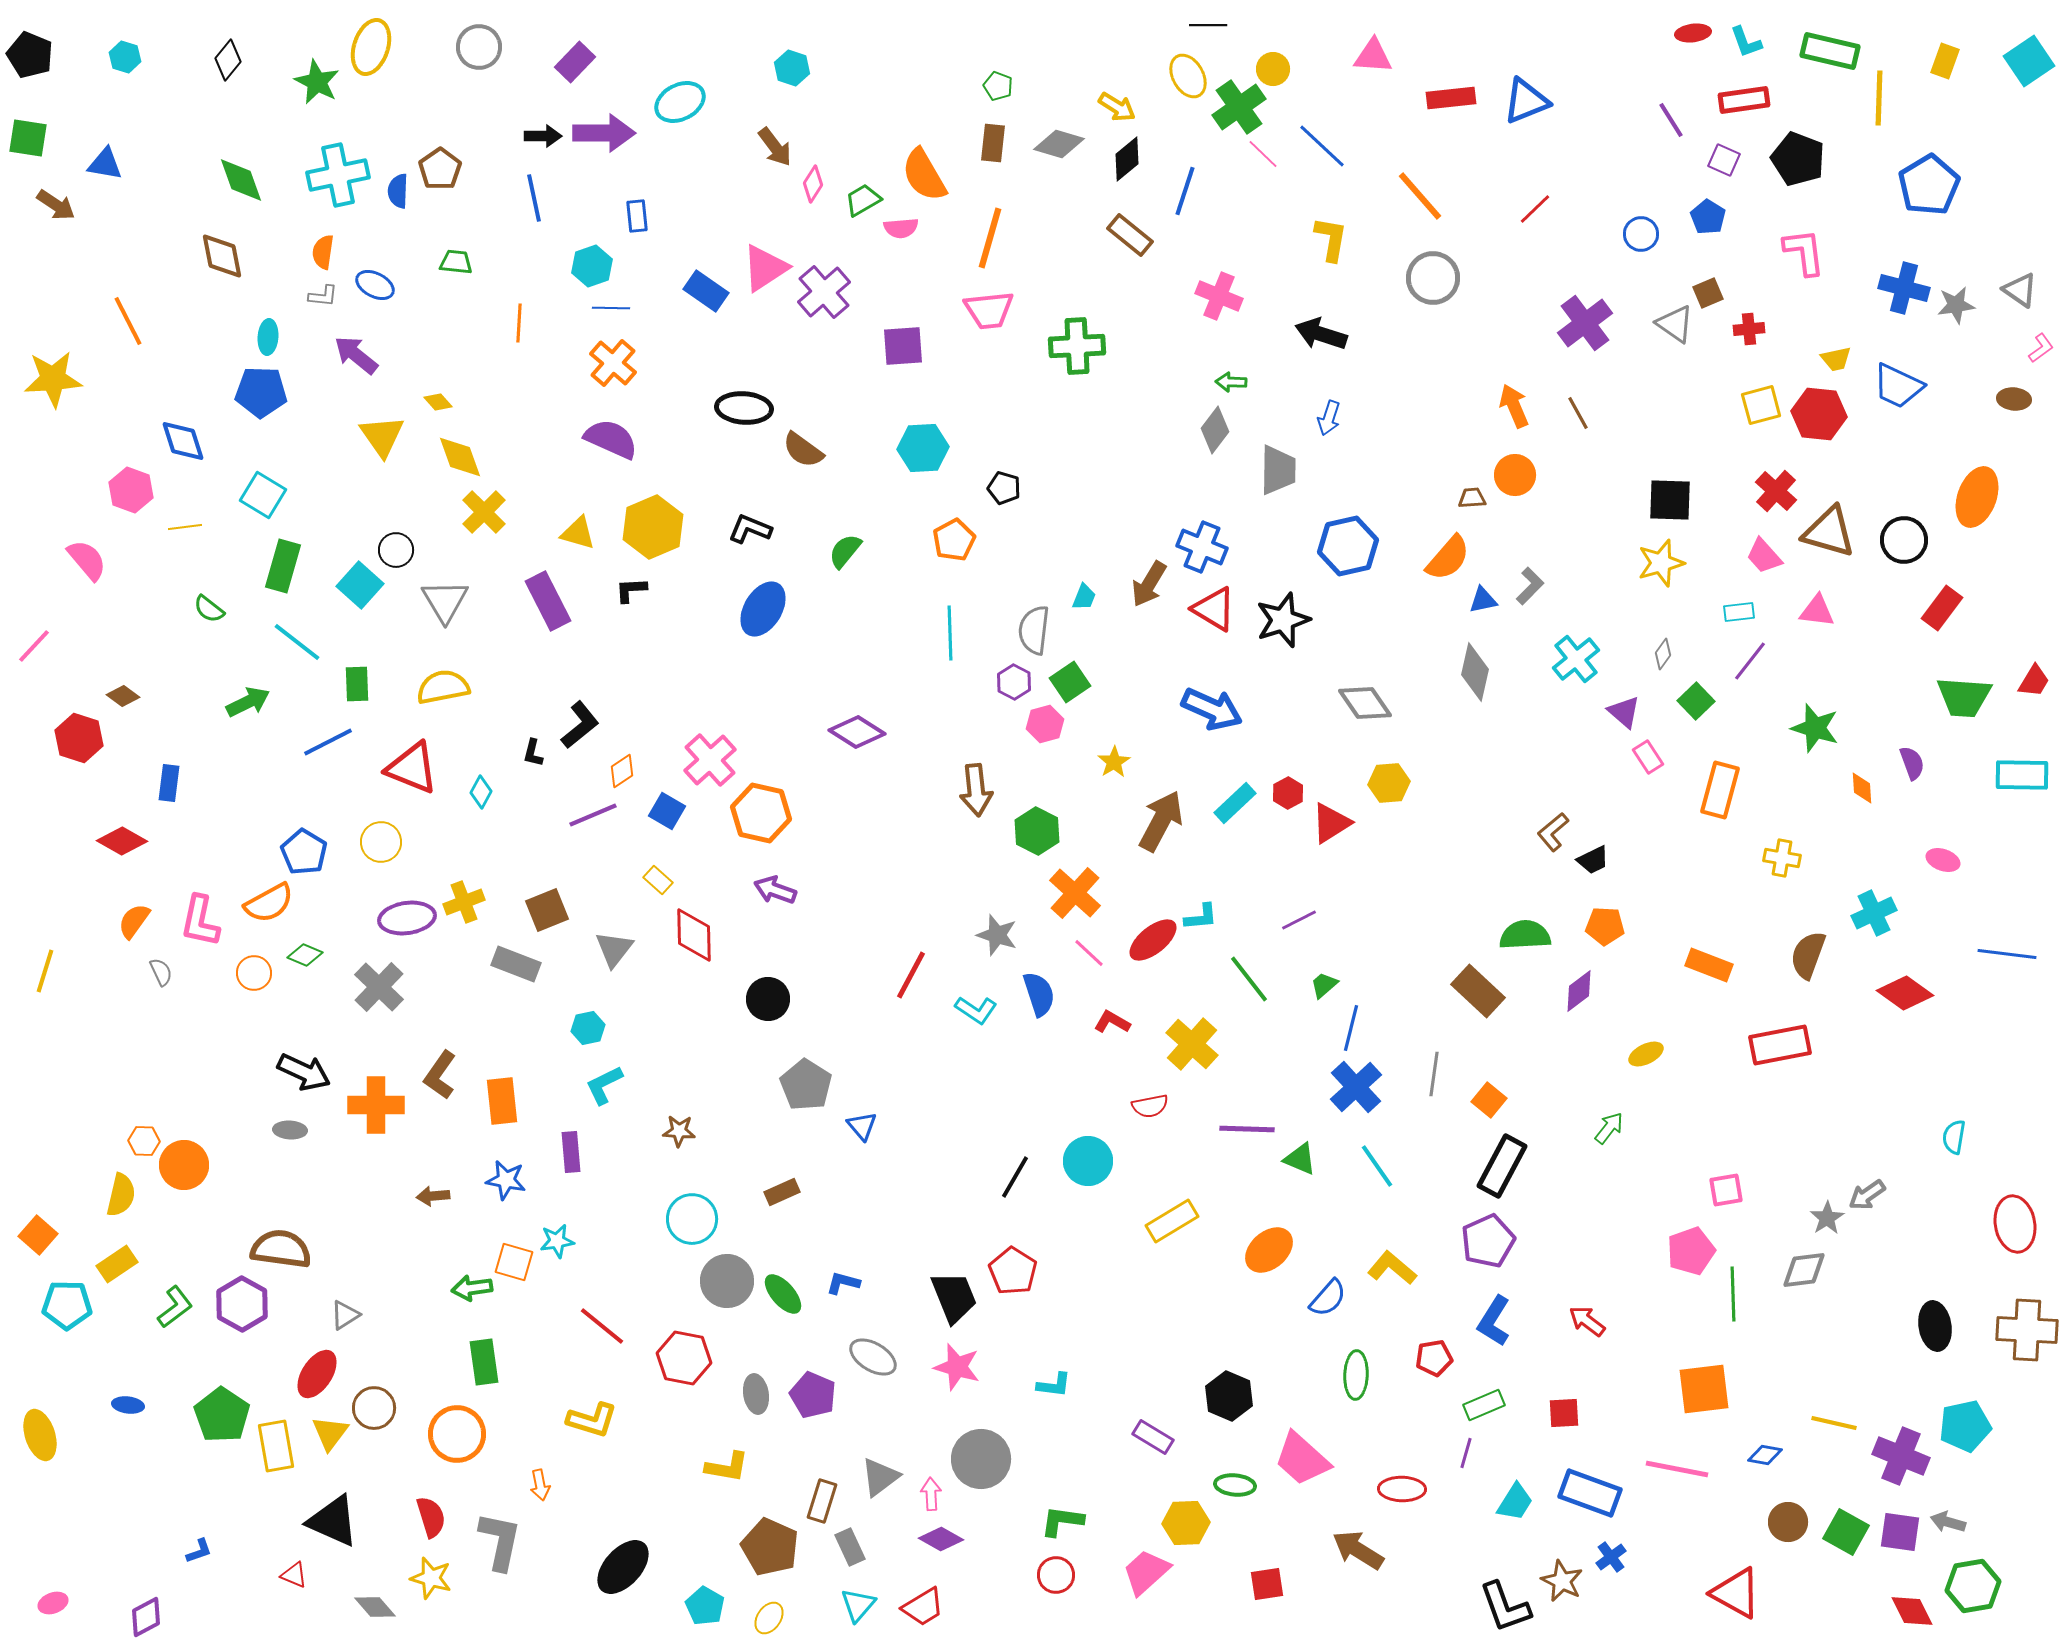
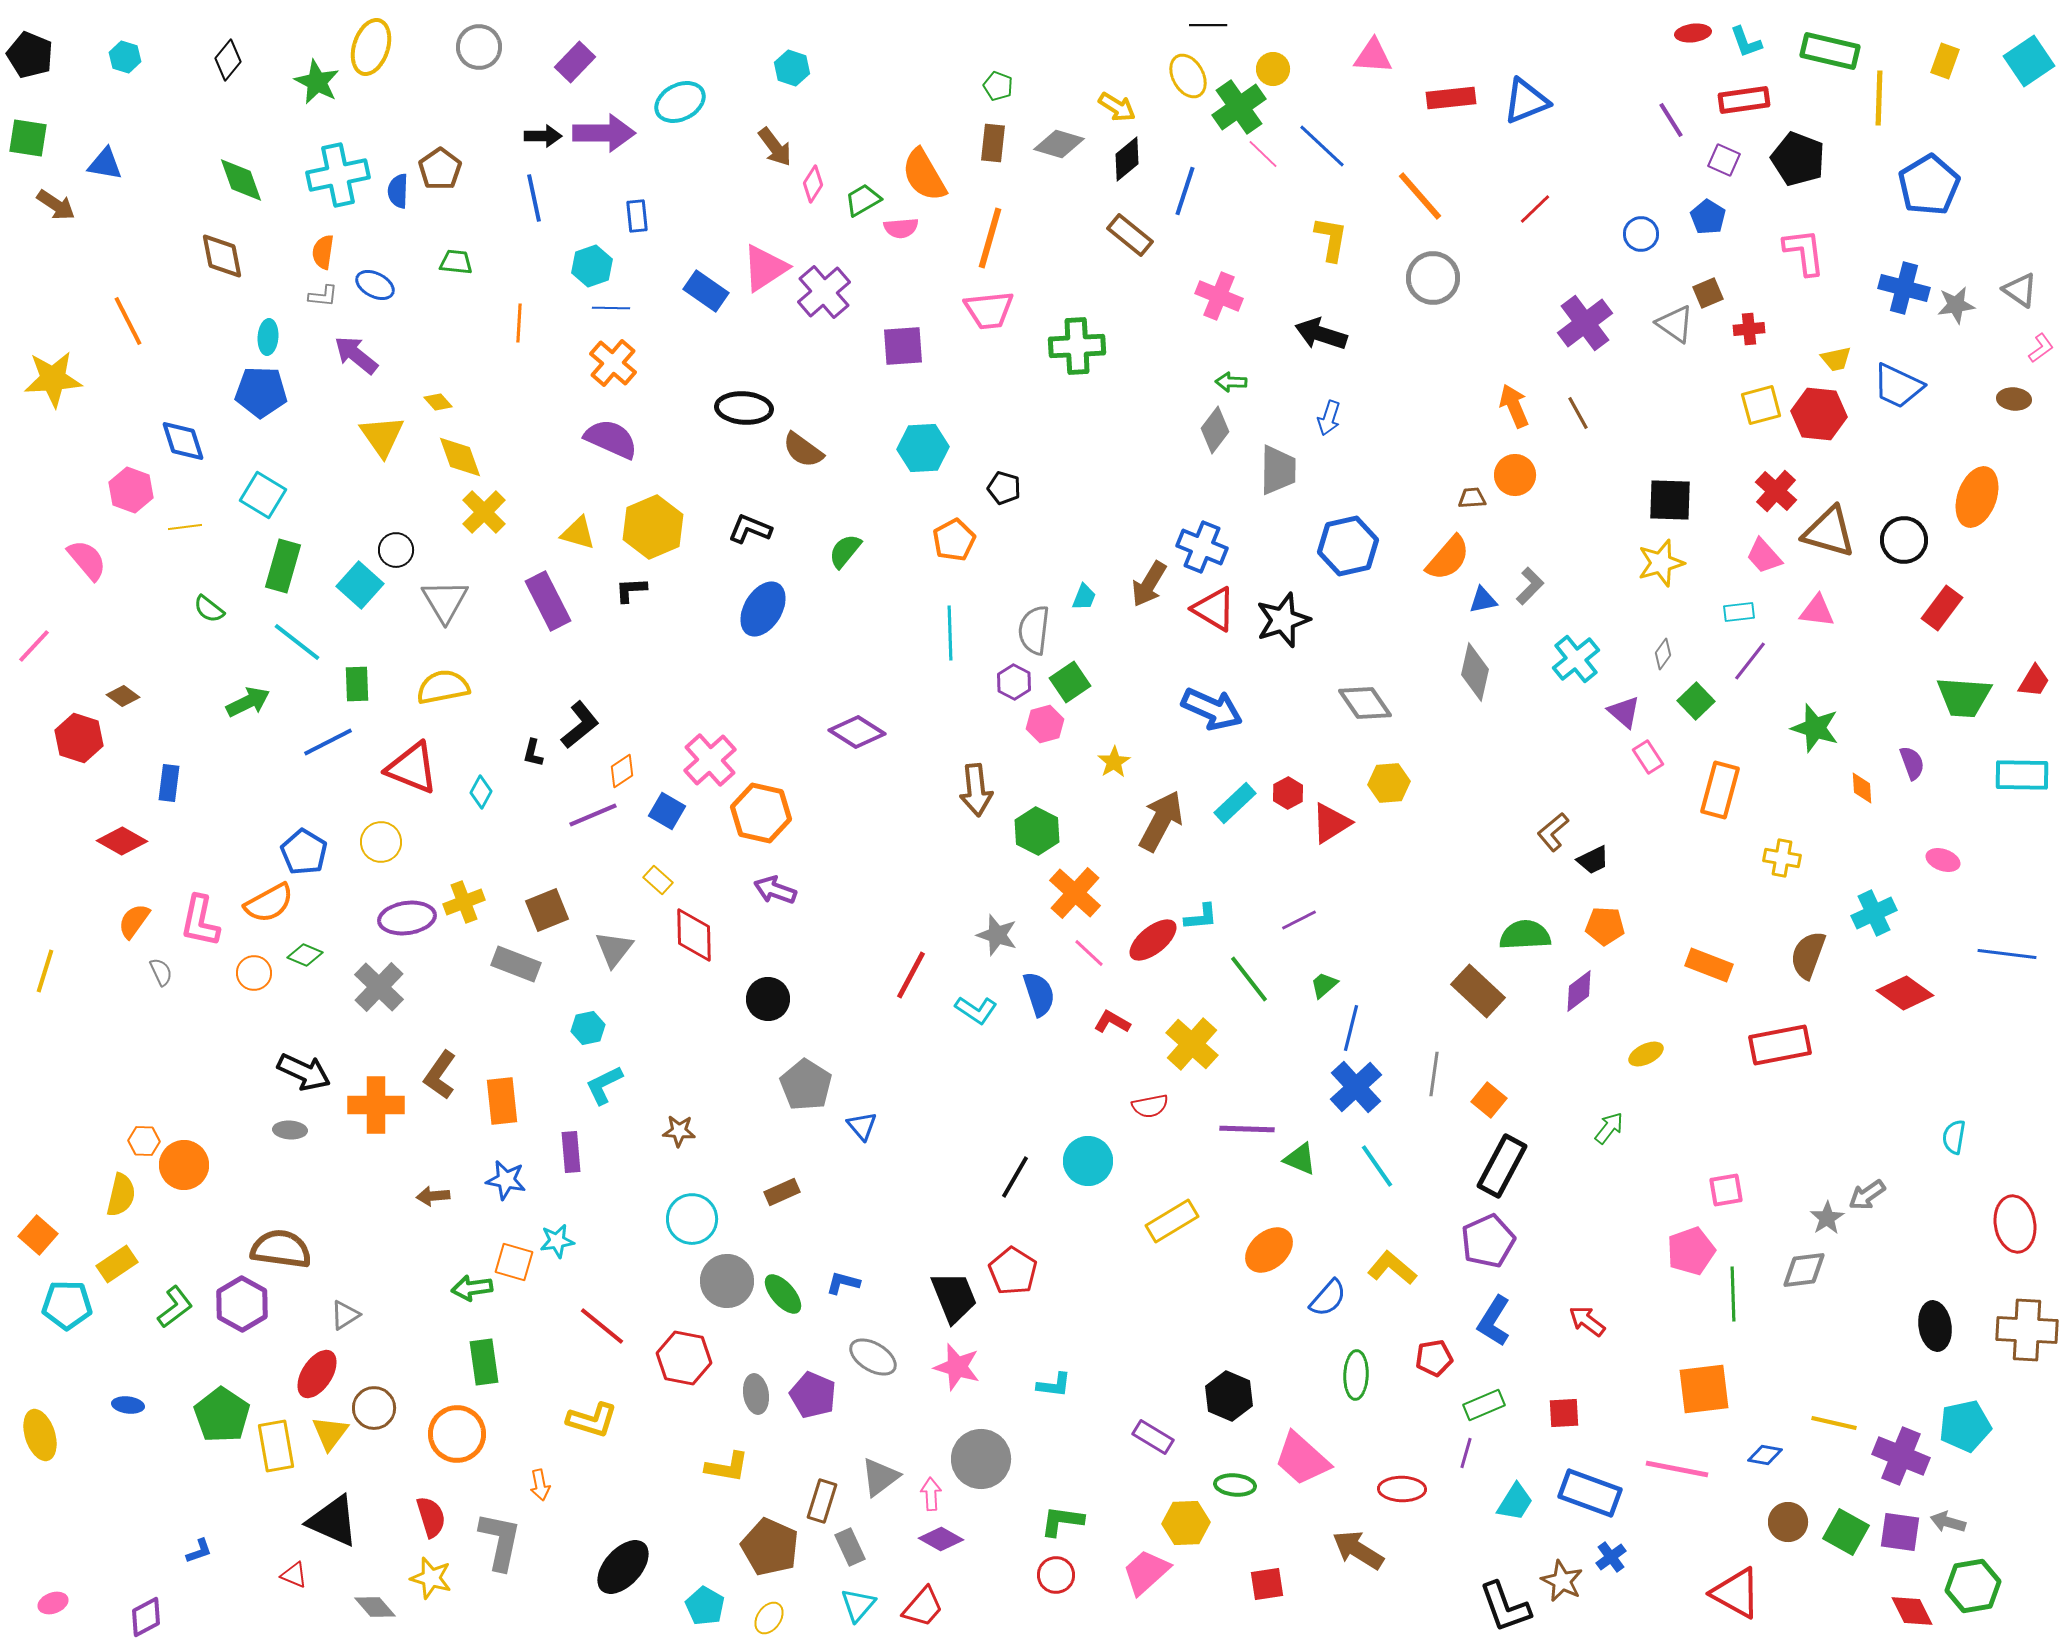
red trapezoid at (923, 1607): rotated 18 degrees counterclockwise
